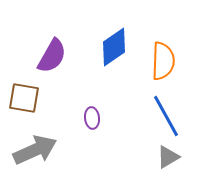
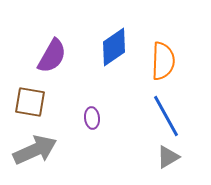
brown square: moved 6 px right, 4 px down
